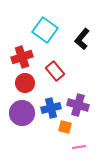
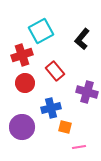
cyan square: moved 4 px left, 1 px down; rotated 25 degrees clockwise
red cross: moved 2 px up
purple cross: moved 9 px right, 13 px up
purple circle: moved 14 px down
